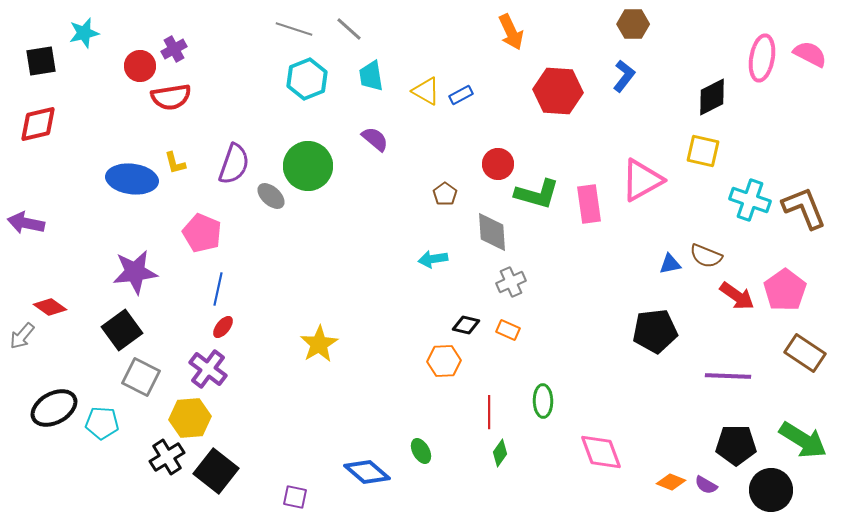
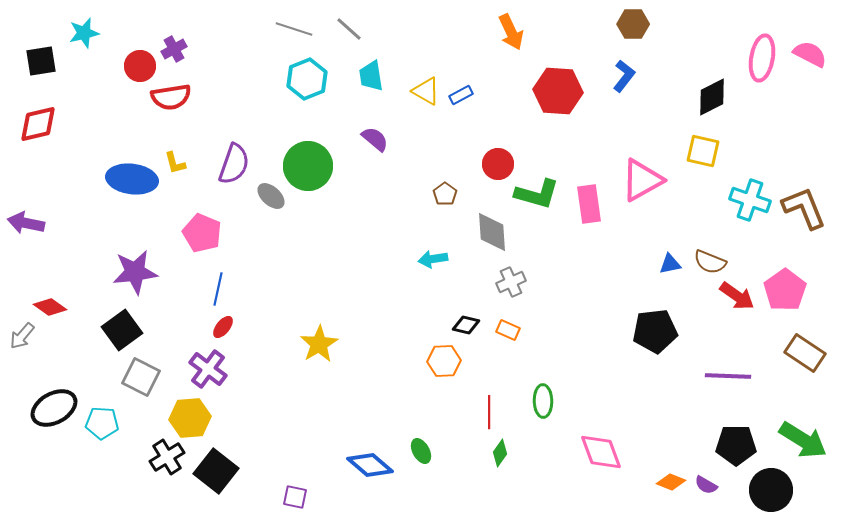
brown semicircle at (706, 256): moved 4 px right, 6 px down
blue diamond at (367, 472): moved 3 px right, 7 px up
